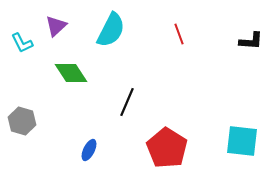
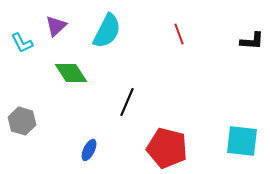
cyan semicircle: moved 4 px left, 1 px down
black L-shape: moved 1 px right
red pentagon: rotated 18 degrees counterclockwise
